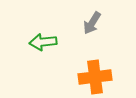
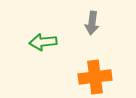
gray arrow: rotated 25 degrees counterclockwise
